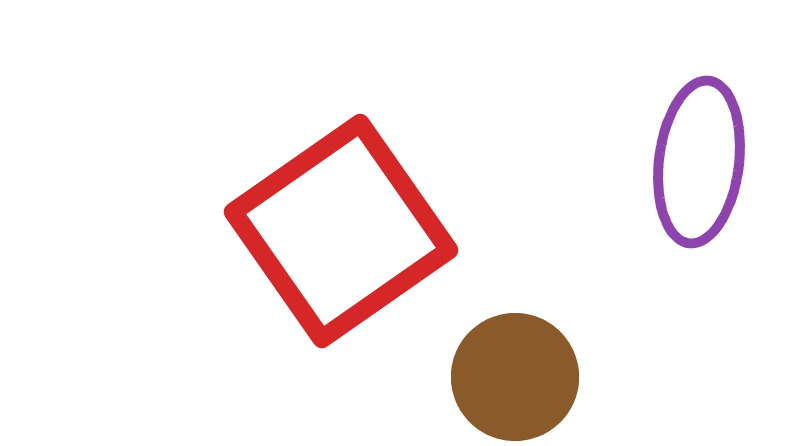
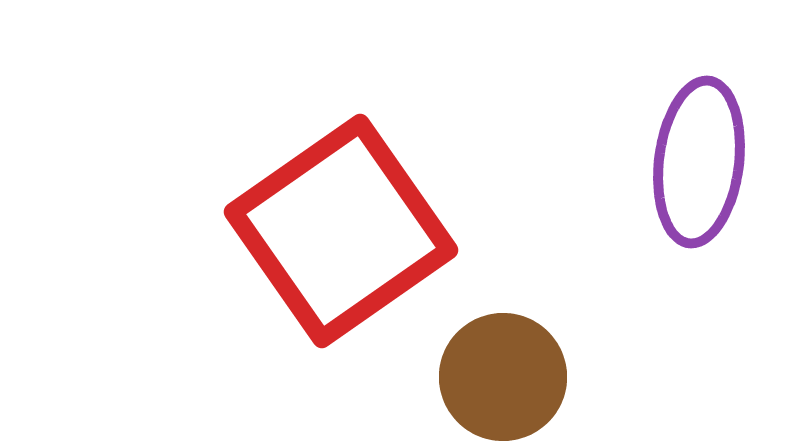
brown circle: moved 12 px left
